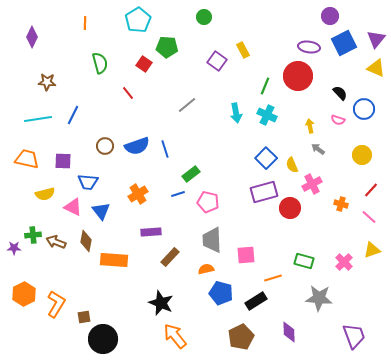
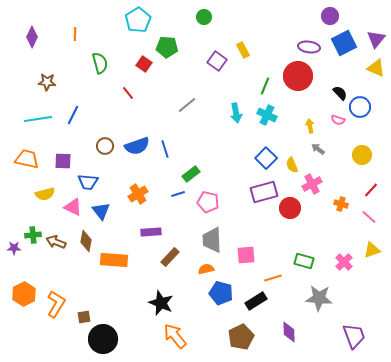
orange line at (85, 23): moved 10 px left, 11 px down
blue circle at (364, 109): moved 4 px left, 2 px up
